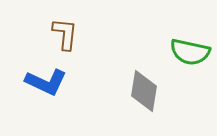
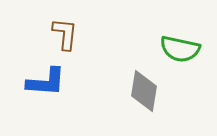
green semicircle: moved 10 px left, 3 px up
blue L-shape: rotated 21 degrees counterclockwise
